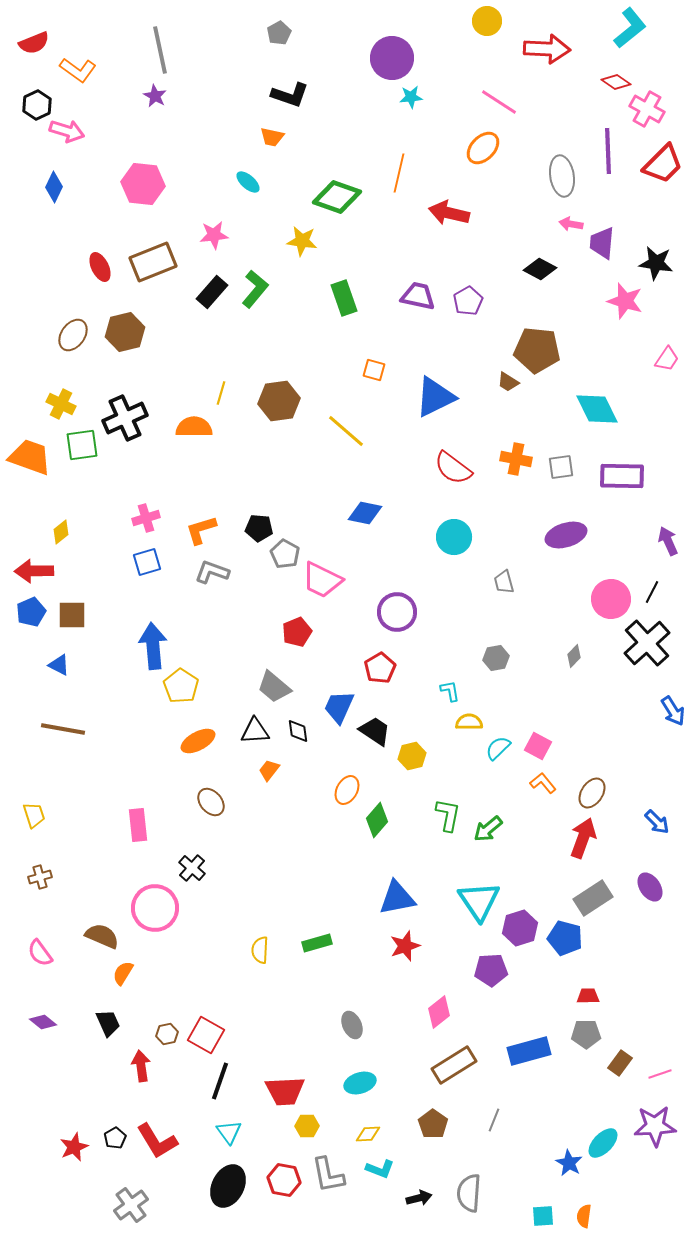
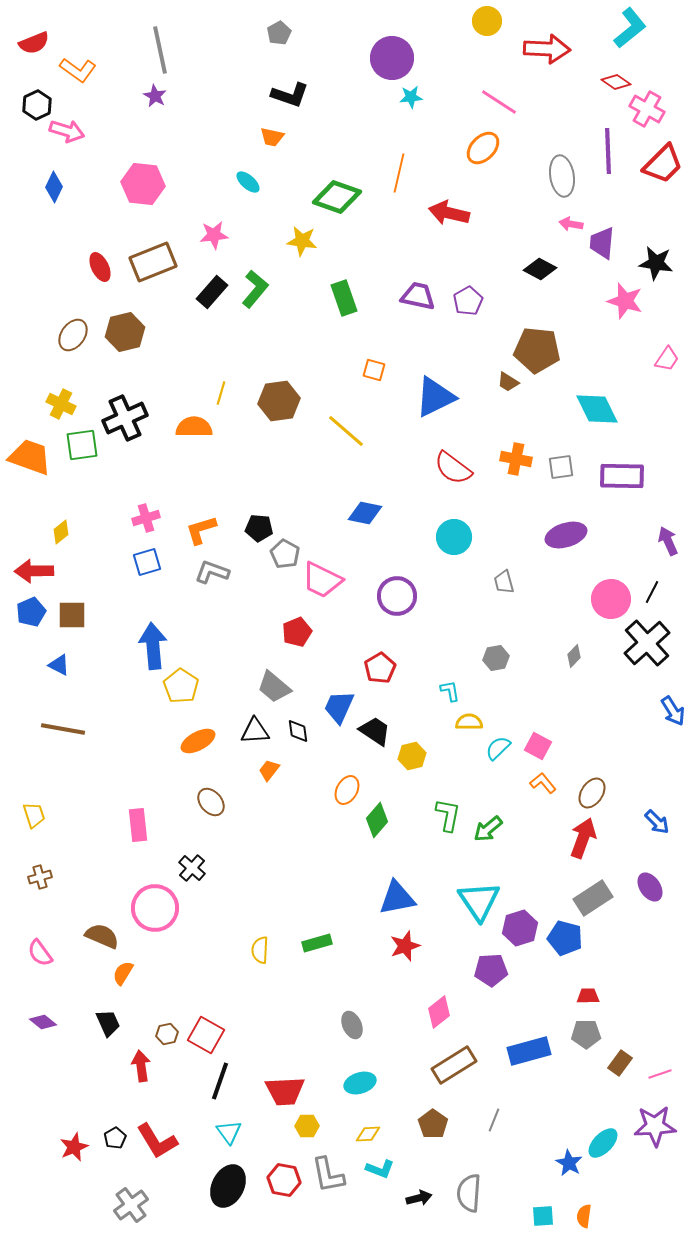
purple circle at (397, 612): moved 16 px up
